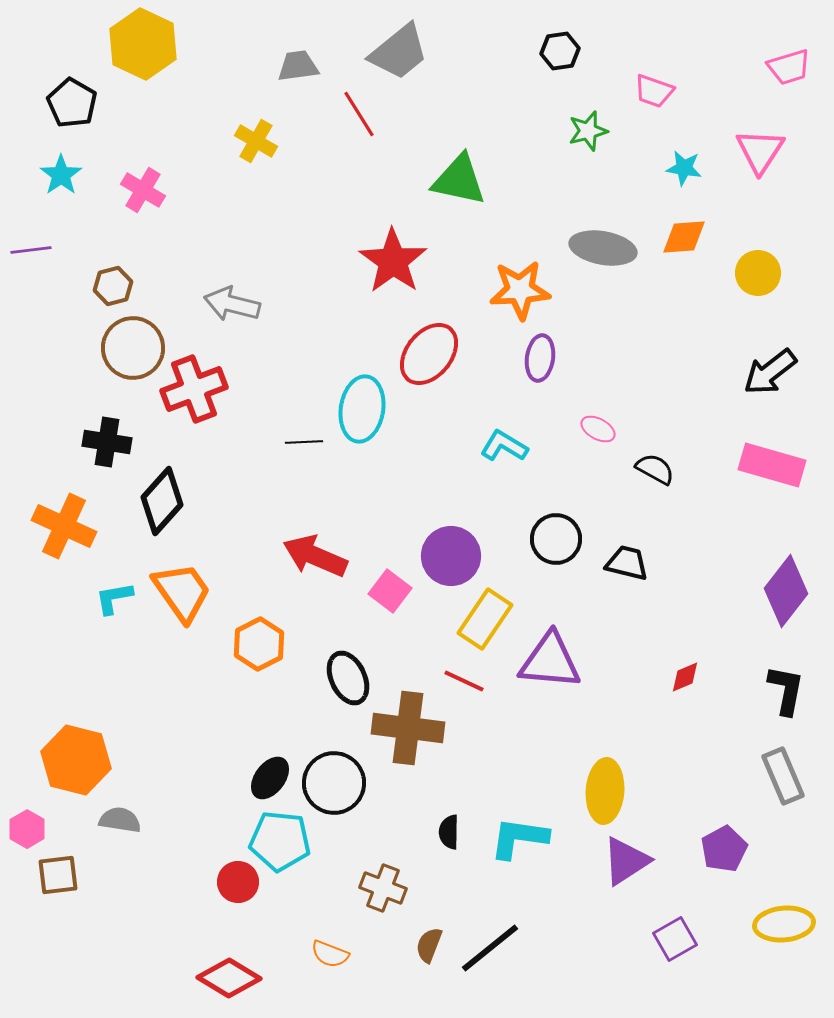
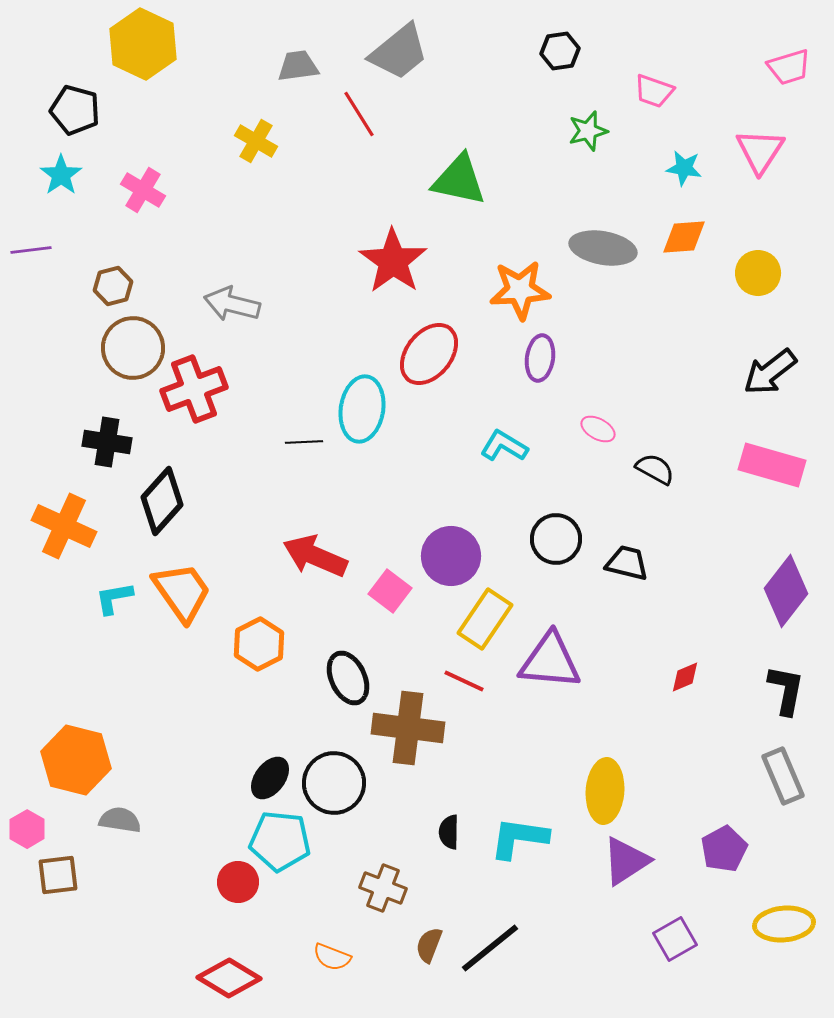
black pentagon at (72, 103): moved 3 px right, 7 px down; rotated 15 degrees counterclockwise
orange semicircle at (330, 954): moved 2 px right, 3 px down
